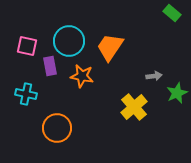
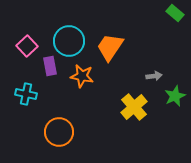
green rectangle: moved 3 px right
pink square: rotated 35 degrees clockwise
green star: moved 2 px left, 3 px down
orange circle: moved 2 px right, 4 px down
